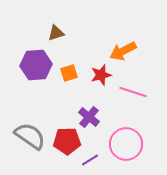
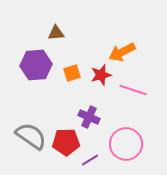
brown triangle: rotated 12 degrees clockwise
orange arrow: moved 1 px left, 1 px down
orange square: moved 3 px right
pink line: moved 2 px up
purple cross: rotated 15 degrees counterclockwise
gray semicircle: moved 1 px right
red pentagon: moved 1 px left, 1 px down
